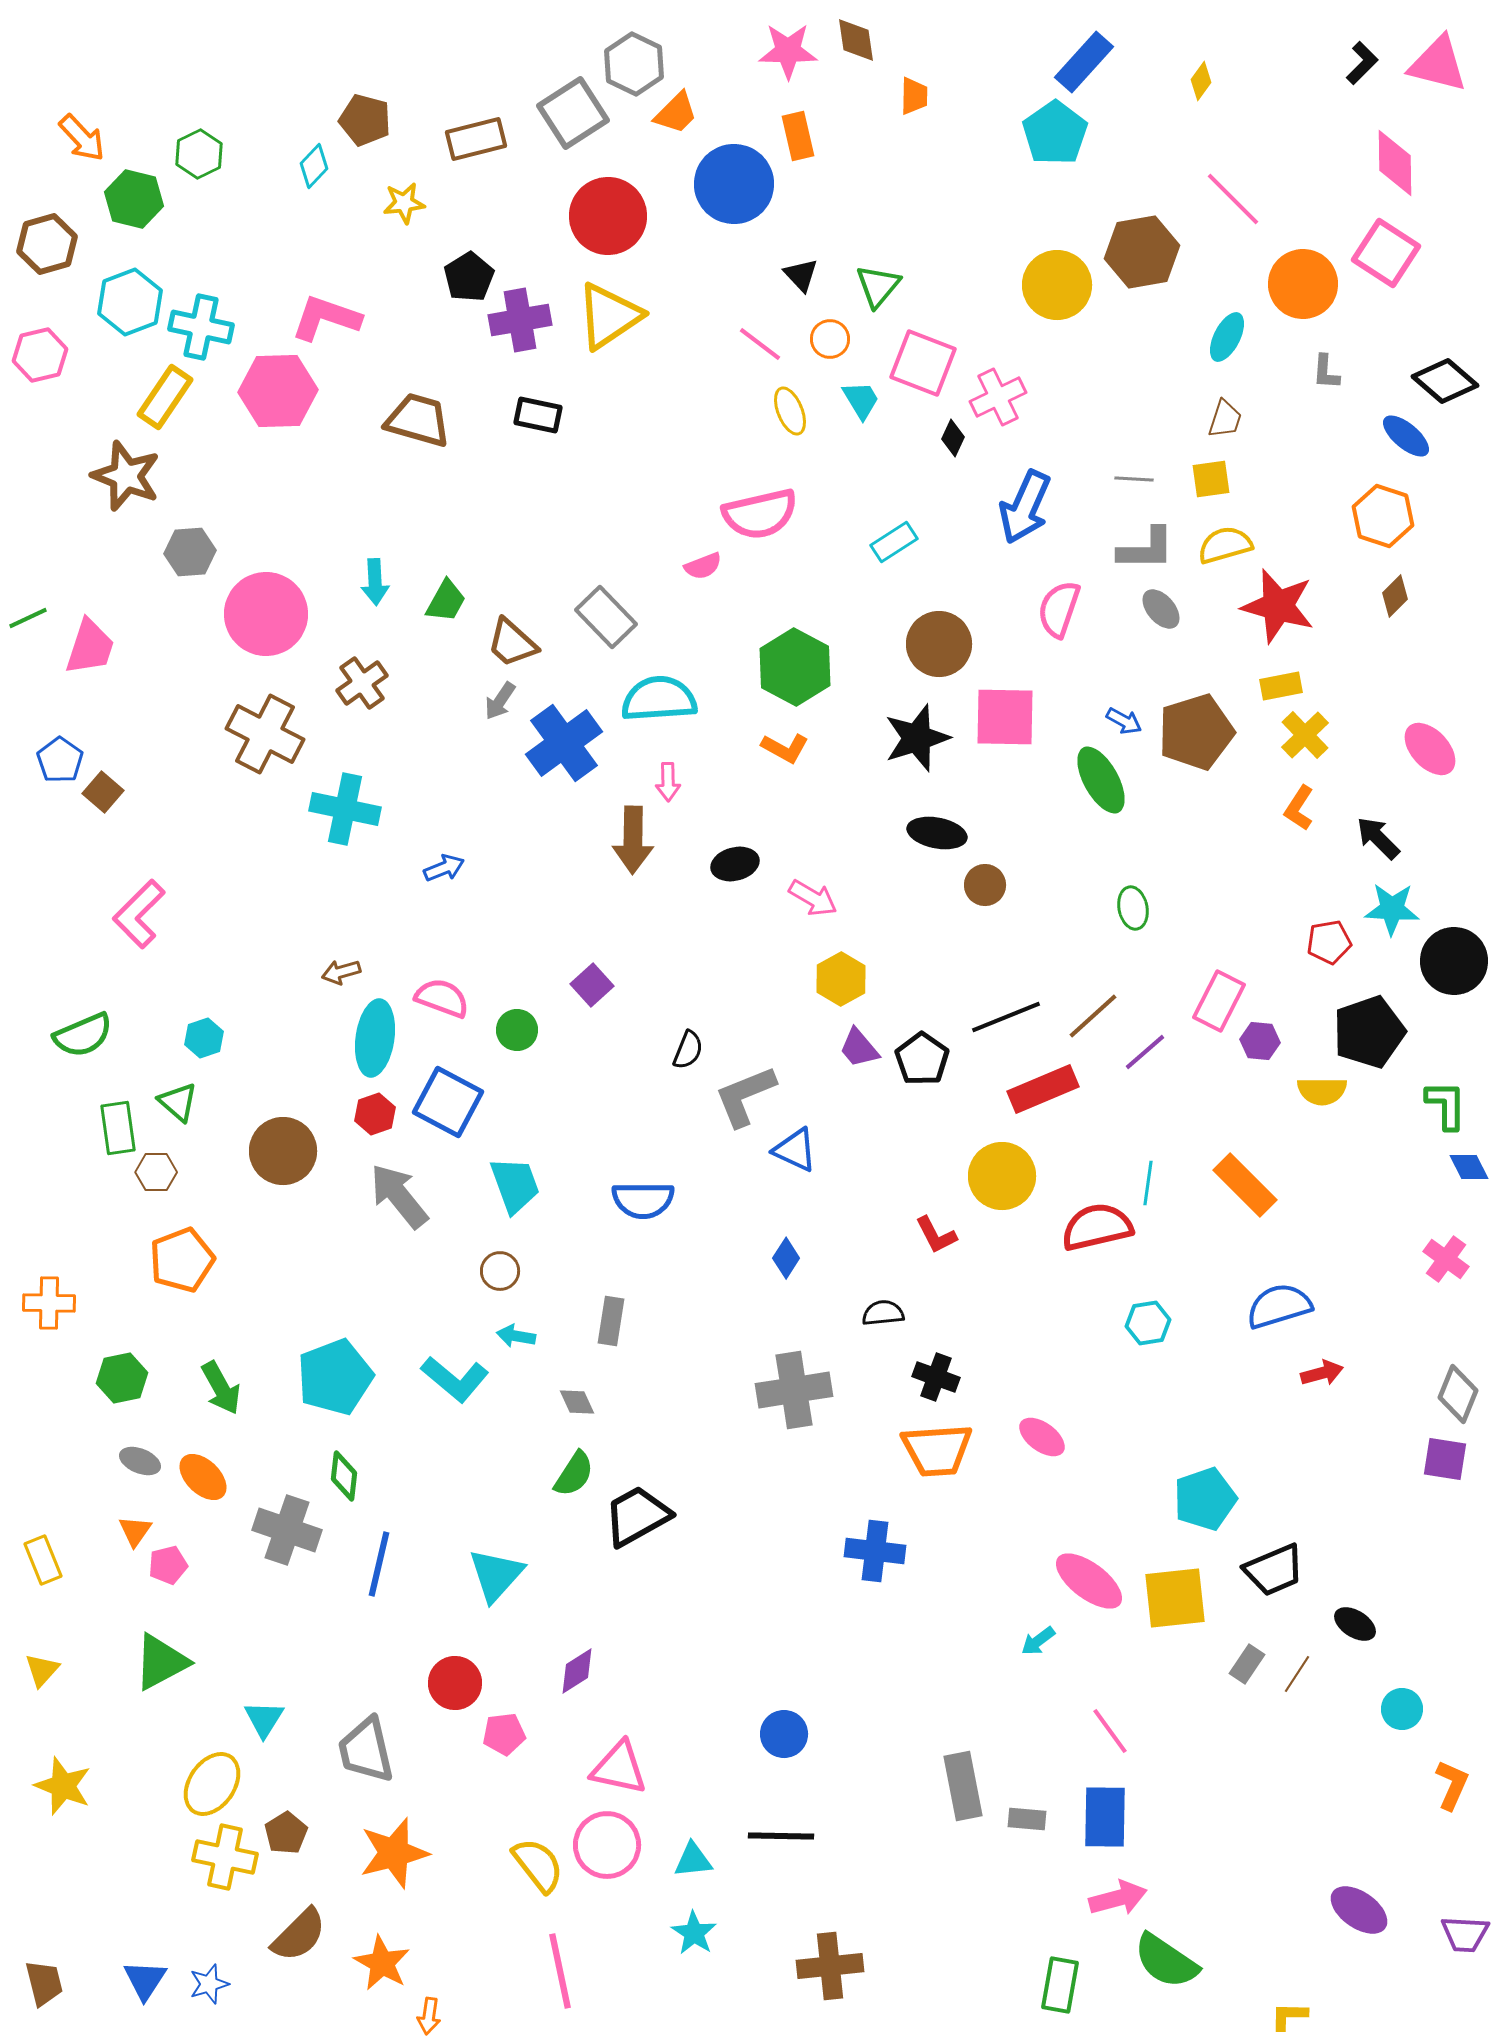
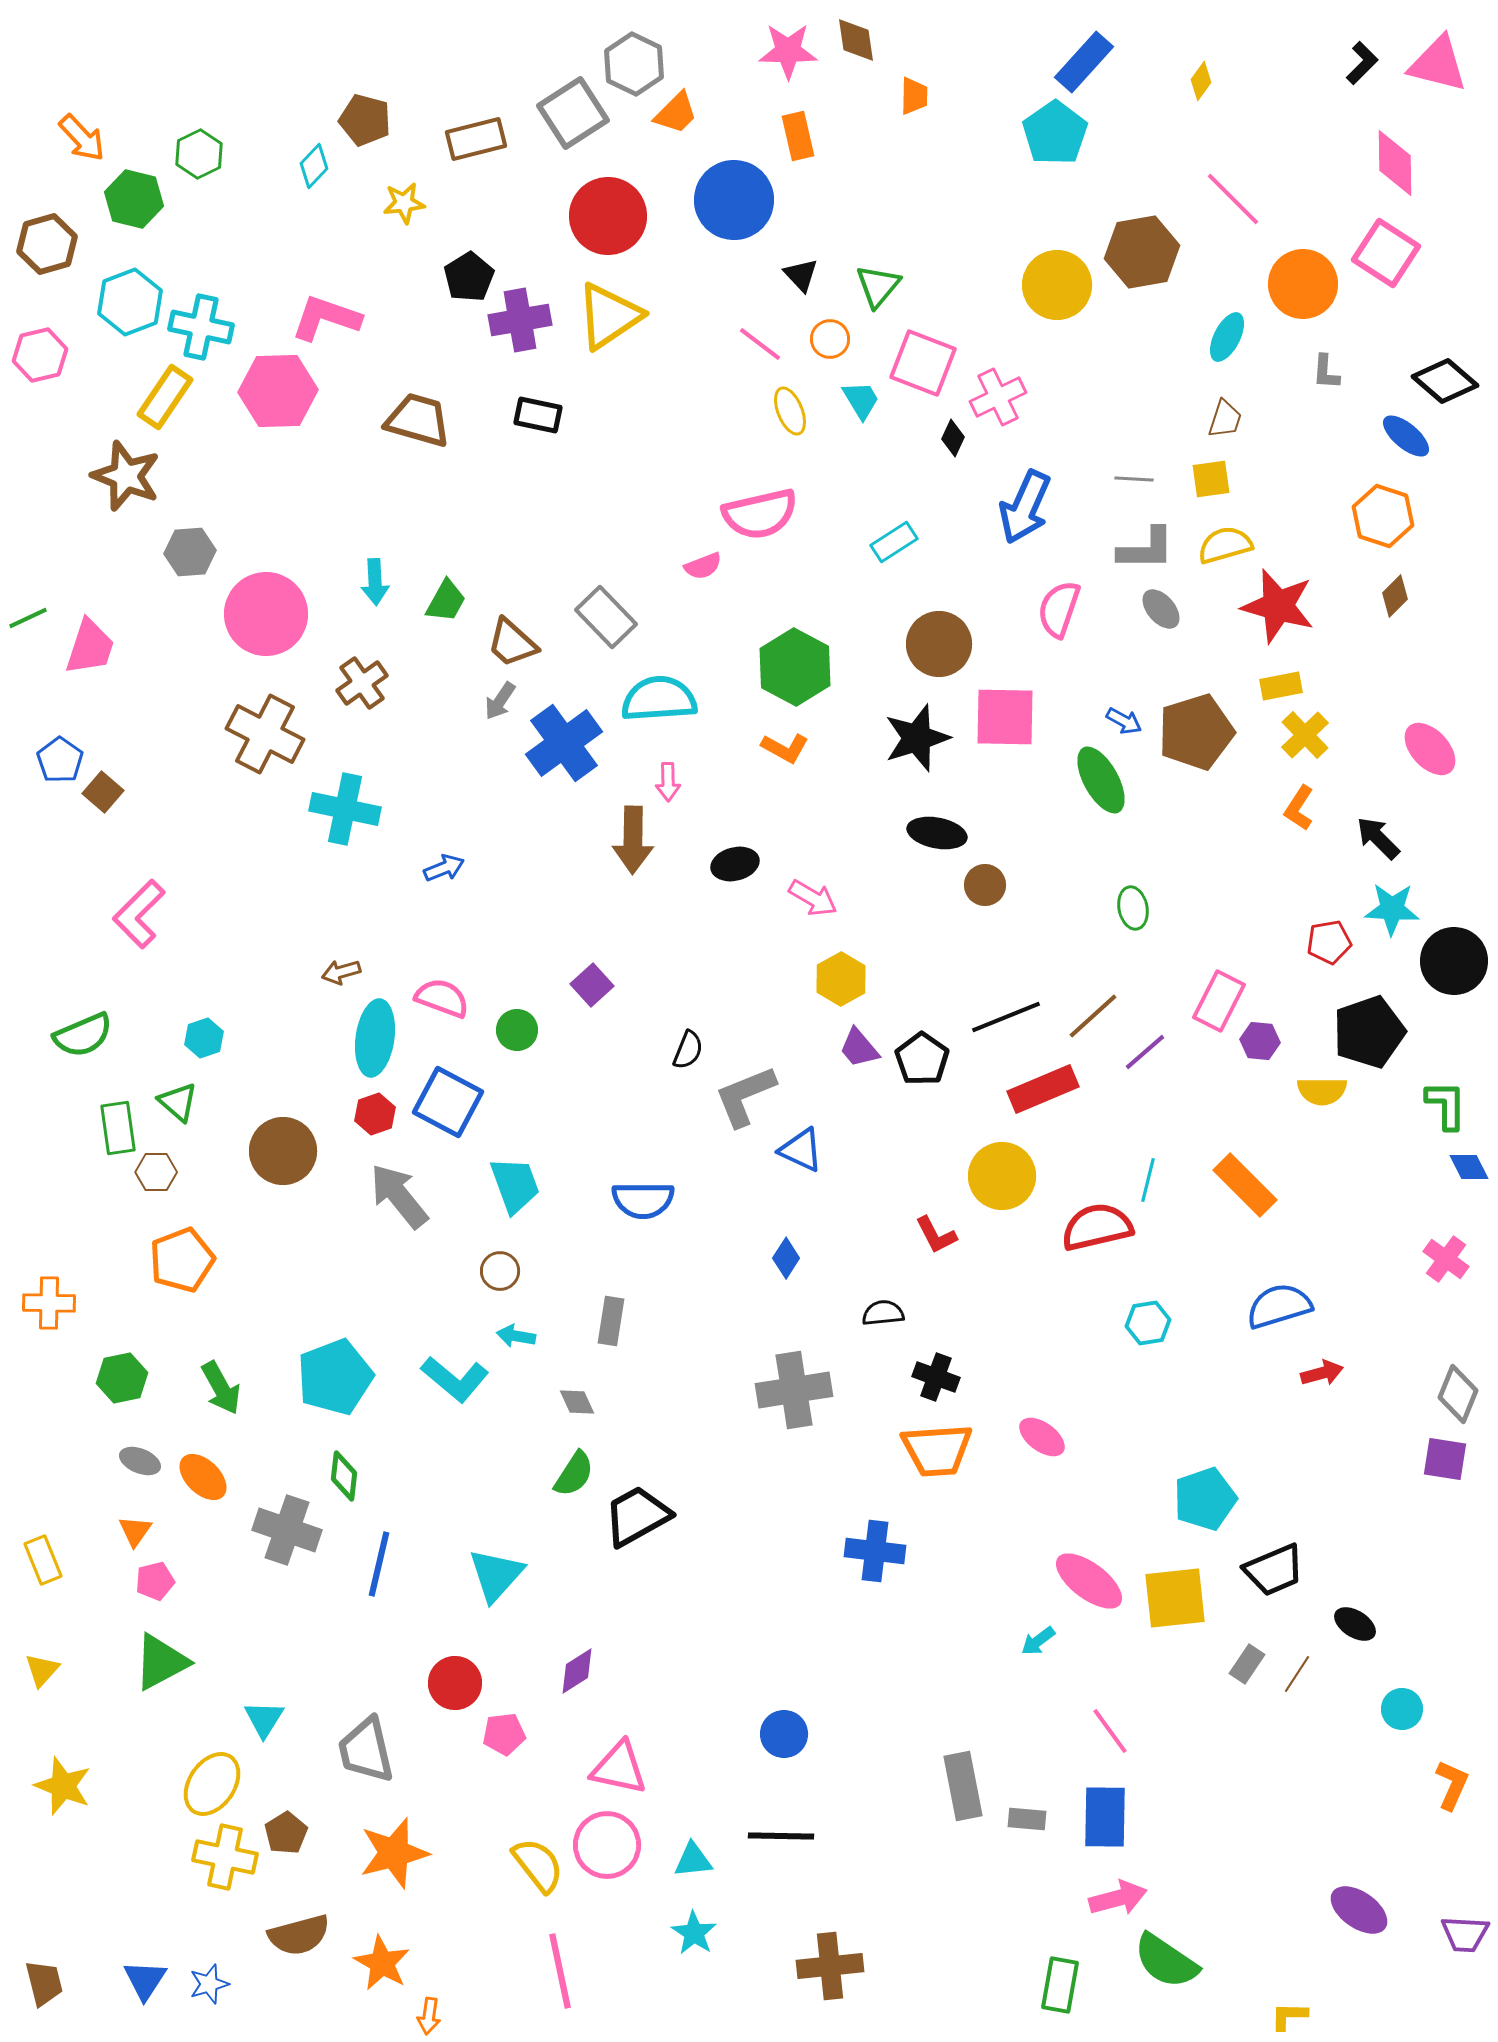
blue circle at (734, 184): moved 16 px down
blue triangle at (795, 1150): moved 6 px right
cyan line at (1148, 1183): moved 3 px up; rotated 6 degrees clockwise
pink pentagon at (168, 1565): moved 13 px left, 16 px down
brown semicircle at (299, 1935): rotated 30 degrees clockwise
